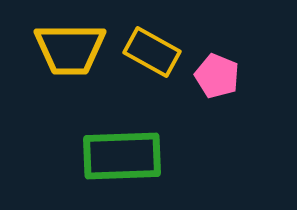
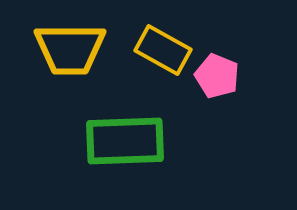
yellow rectangle: moved 11 px right, 2 px up
green rectangle: moved 3 px right, 15 px up
